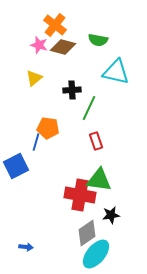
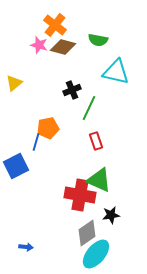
yellow triangle: moved 20 px left, 5 px down
black cross: rotated 18 degrees counterclockwise
orange pentagon: rotated 20 degrees counterclockwise
green triangle: rotated 16 degrees clockwise
